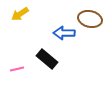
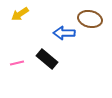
pink line: moved 6 px up
